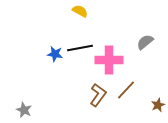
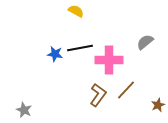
yellow semicircle: moved 4 px left
